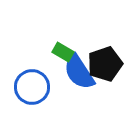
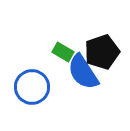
black pentagon: moved 3 px left, 12 px up
blue semicircle: moved 4 px right
